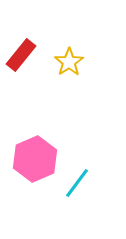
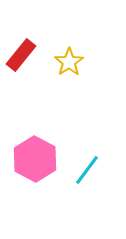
pink hexagon: rotated 9 degrees counterclockwise
cyan line: moved 10 px right, 13 px up
